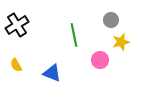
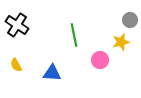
gray circle: moved 19 px right
black cross: rotated 25 degrees counterclockwise
blue triangle: rotated 18 degrees counterclockwise
